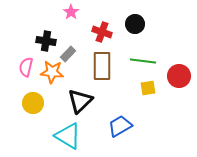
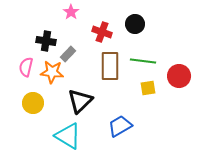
brown rectangle: moved 8 px right
